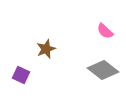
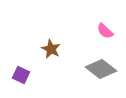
brown star: moved 5 px right; rotated 24 degrees counterclockwise
gray diamond: moved 2 px left, 1 px up
